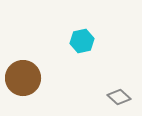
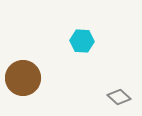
cyan hexagon: rotated 15 degrees clockwise
